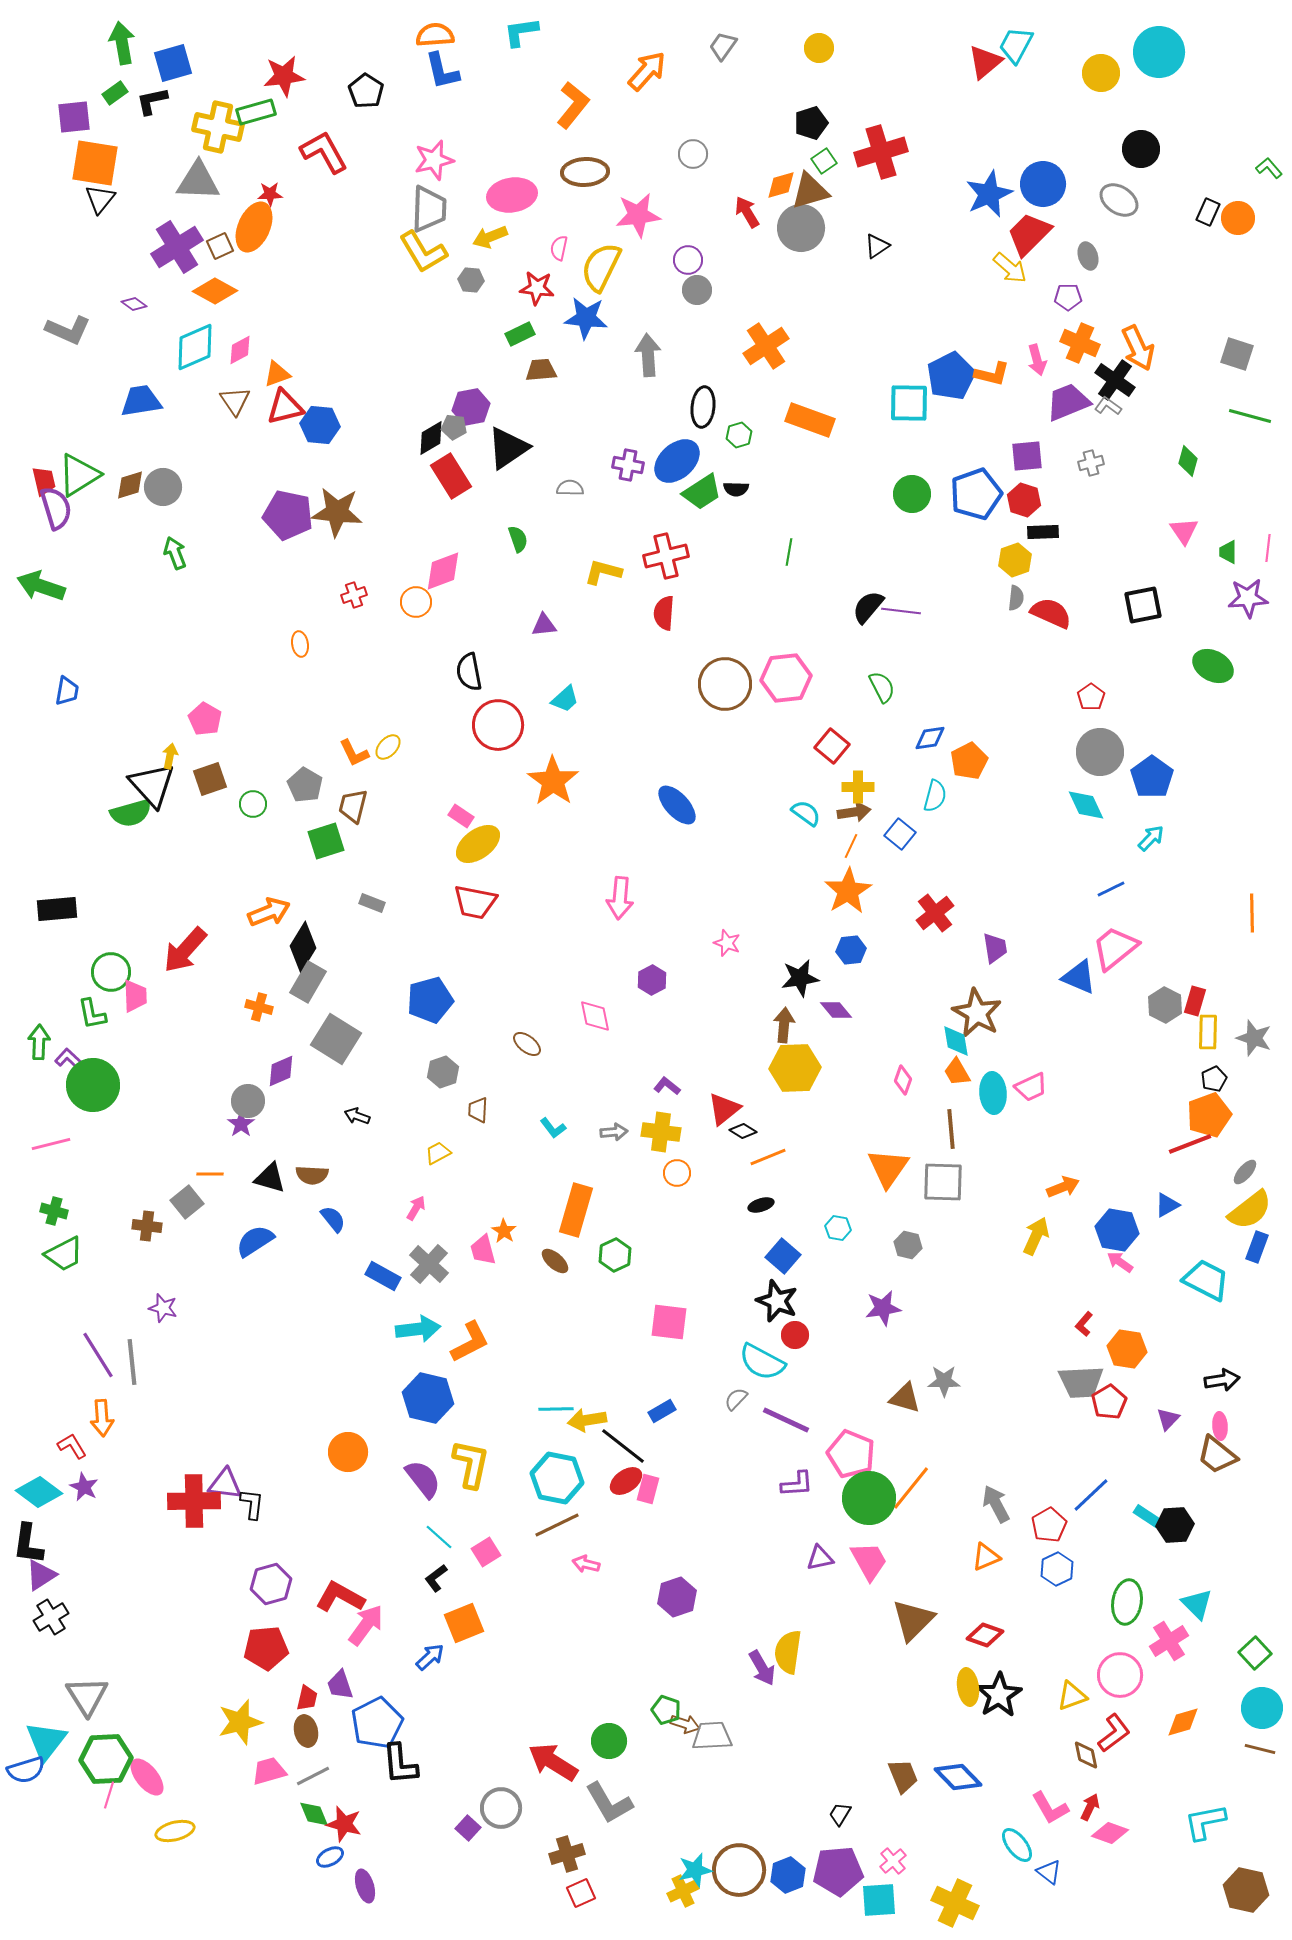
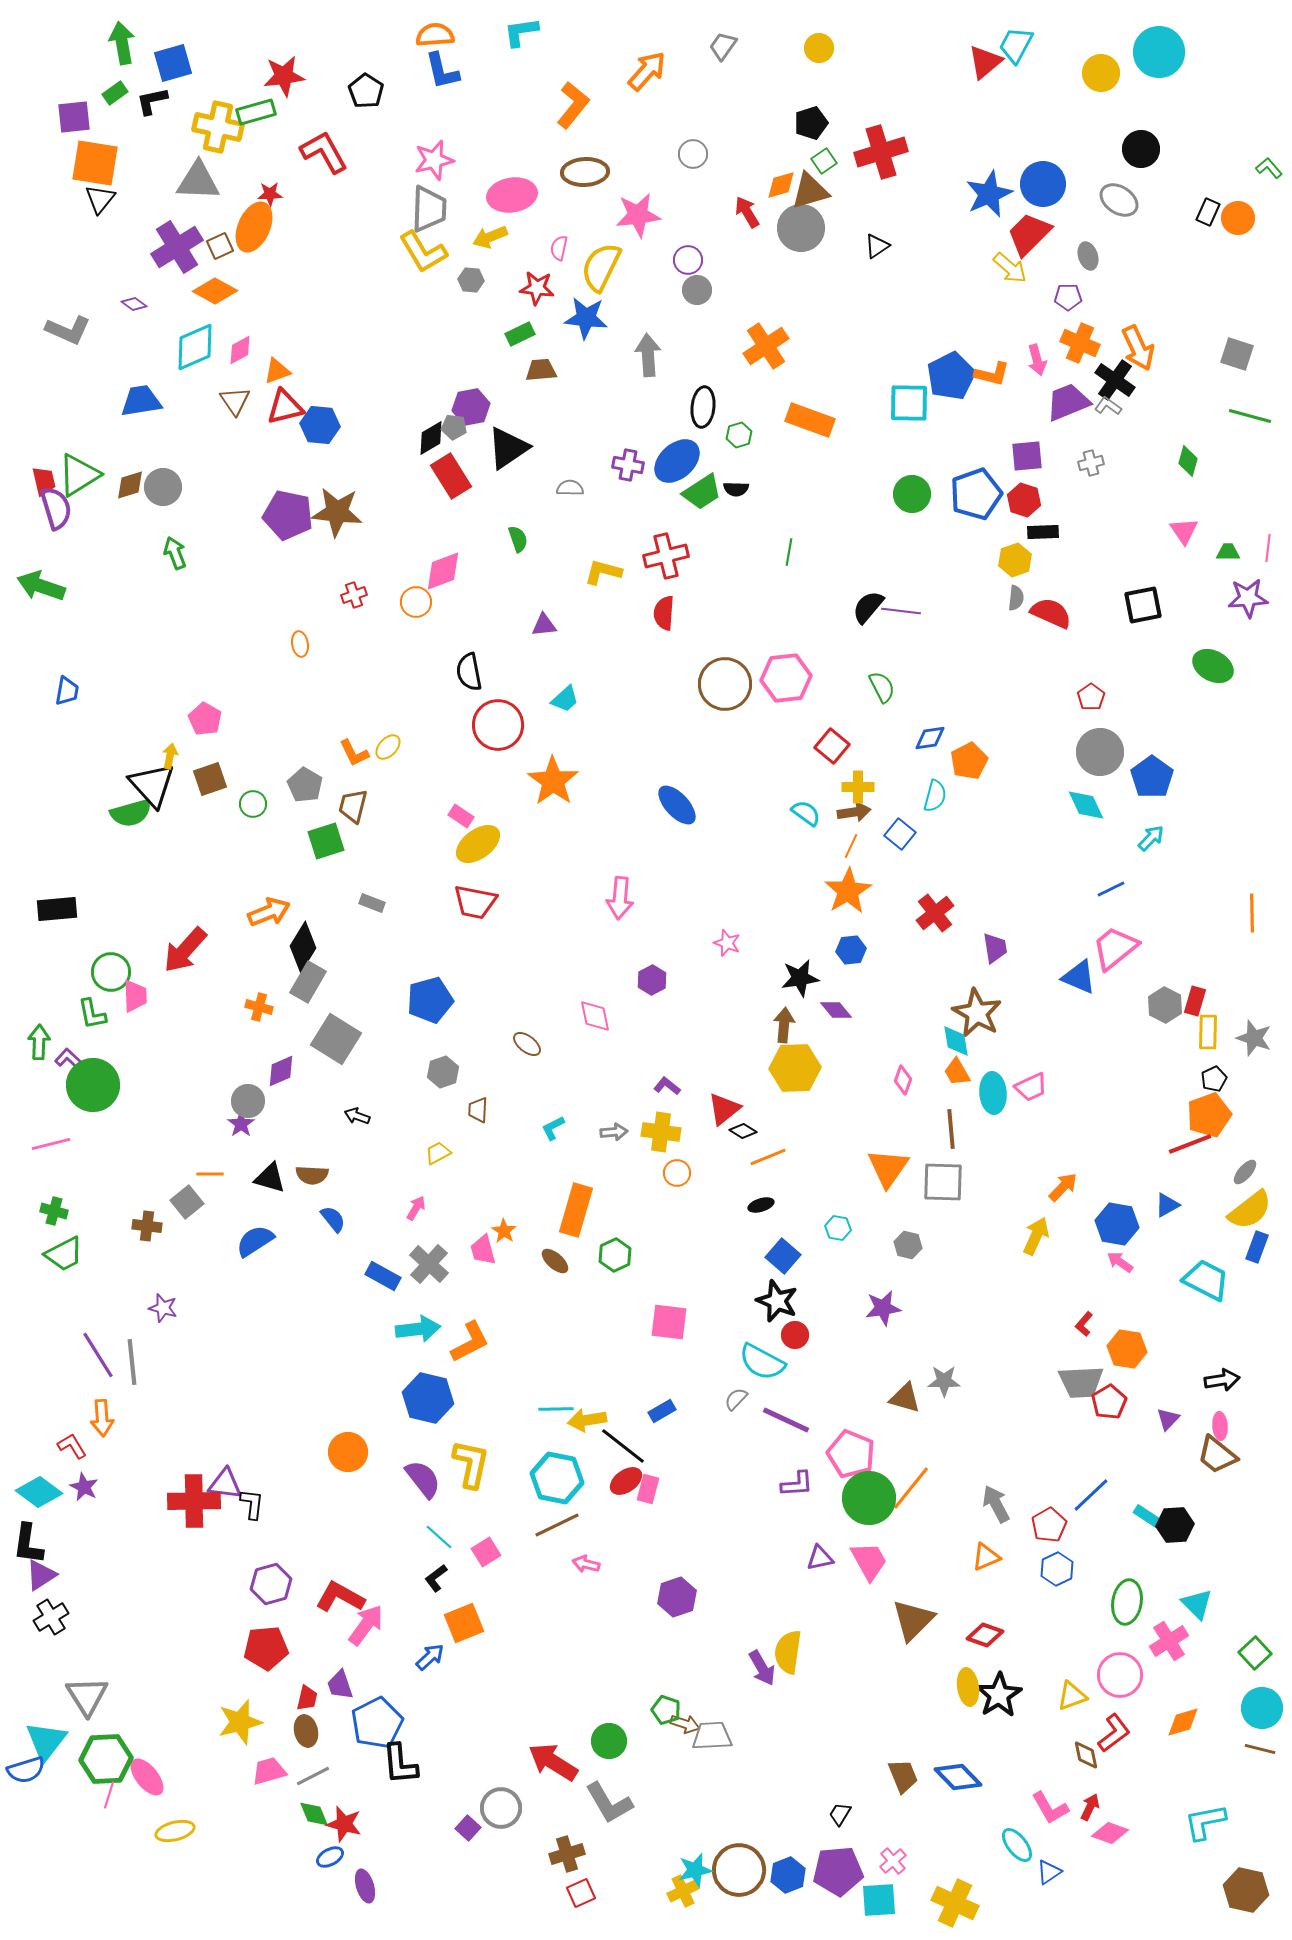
orange triangle at (277, 374): moved 3 px up
green trapezoid at (1228, 552): rotated 90 degrees clockwise
cyan L-shape at (553, 1128): rotated 100 degrees clockwise
orange arrow at (1063, 1187): rotated 24 degrees counterclockwise
blue hexagon at (1117, 1230): moved 6 px up
blue triangle at (1049, 1872): rotated 48 degrees clockwise
